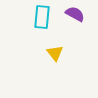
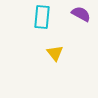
purple semicircle: moved 6 px right
